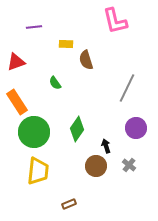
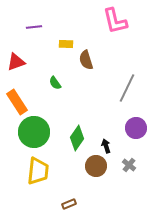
green diamond: moved 9 px down
